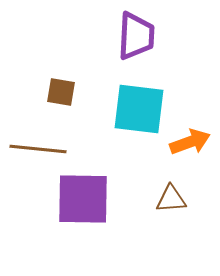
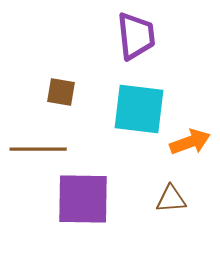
purple trapezoid: rotated 9 degrees counterclockwise
brown line: rotated 6 degrees counterclockwise
